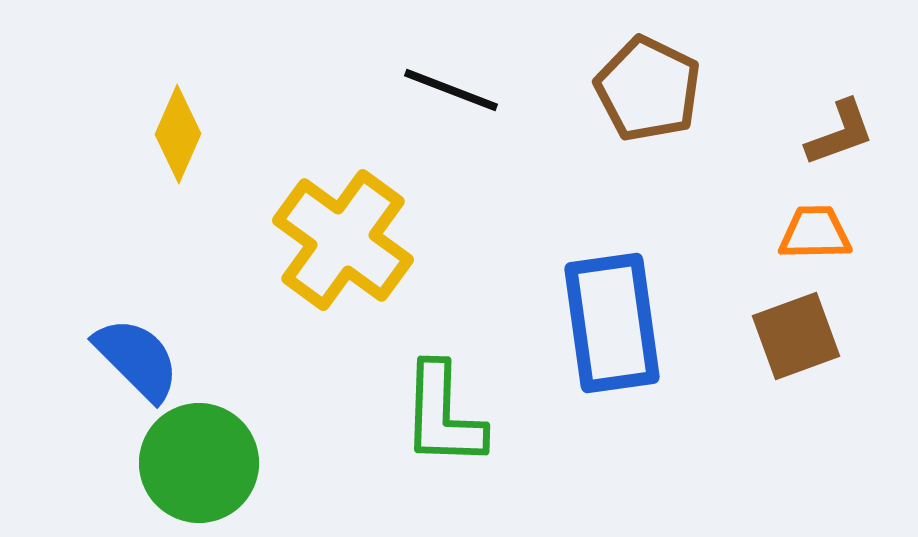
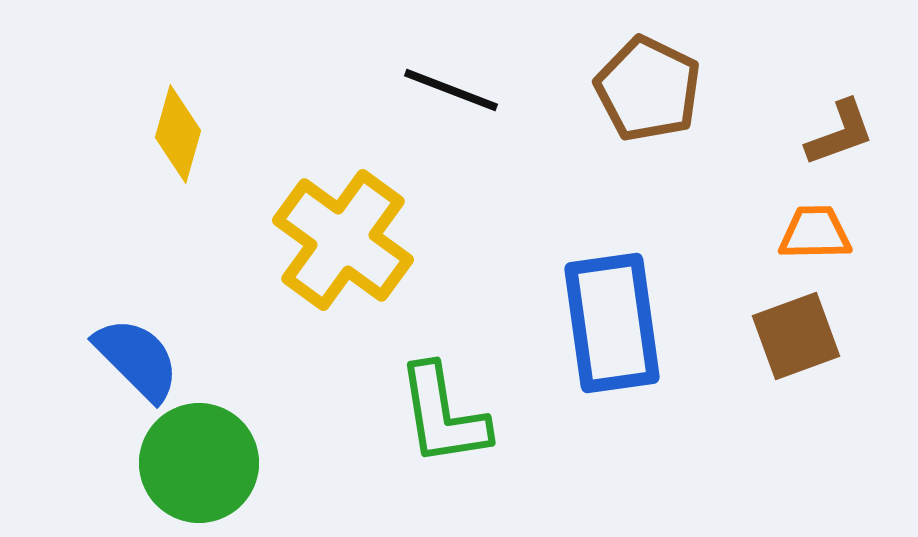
yellow diamond: rotated 8 degrees counterclockwise
green L-shape: rotated 11 degrees counterclockwise
